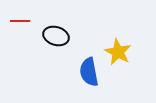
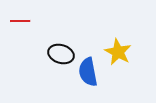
black ellipse: moved 5 px right, 18 px down
blue semicircle: moved 1 px left
